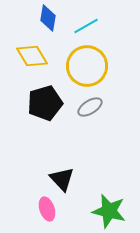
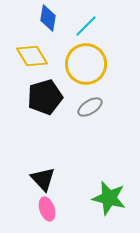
cyan line: rotated 15 degrees counterclockwise
yellow circle: moved 1 px left, 2 px up
black pentagon: moved 6 px up
black triangle: moved 19 px left
green star: moved 13 px up
